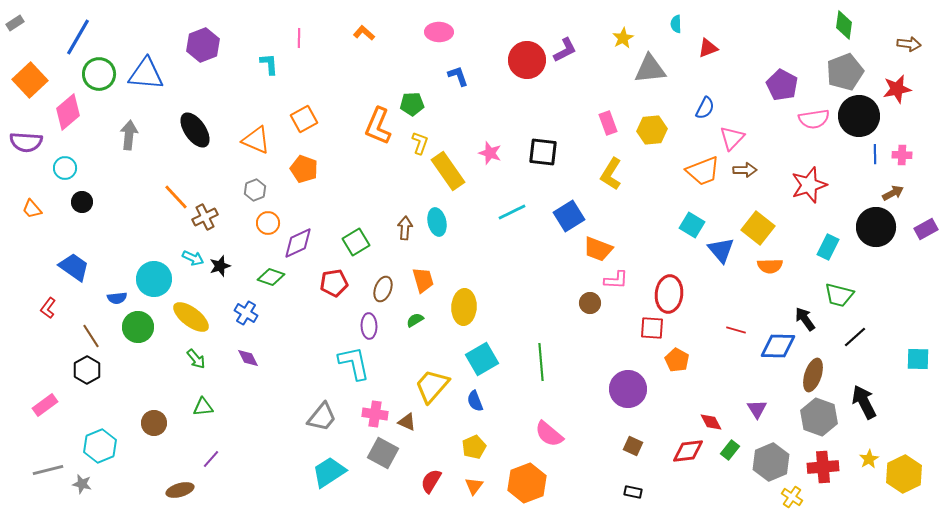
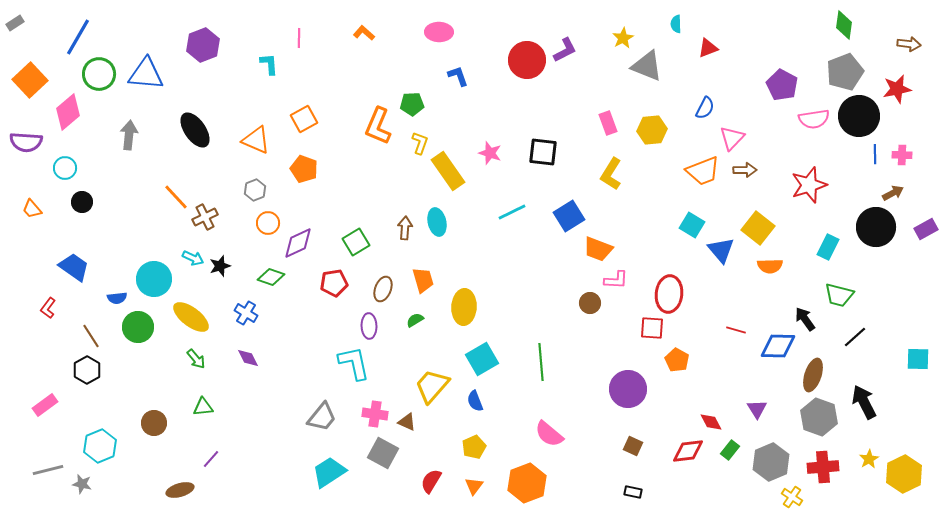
gray triangle at (650, 69): moved 3 px left, 3 px up; rotated 28 degrees clockwise
